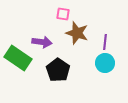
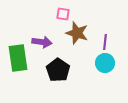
green rectangle: rotated 48 degrees clockwise
